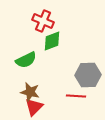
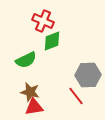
red line: rotated 48 degrees clockwise
red triangle: rotated 36 degrees clockwise
